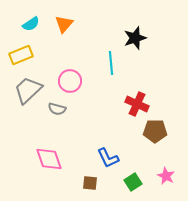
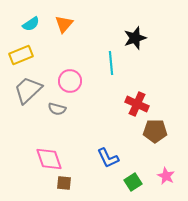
brown square: moved 26 px left
